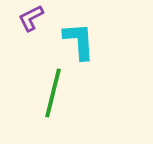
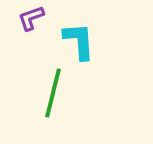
purple L-shape: rotated 8 degrees clockwise
